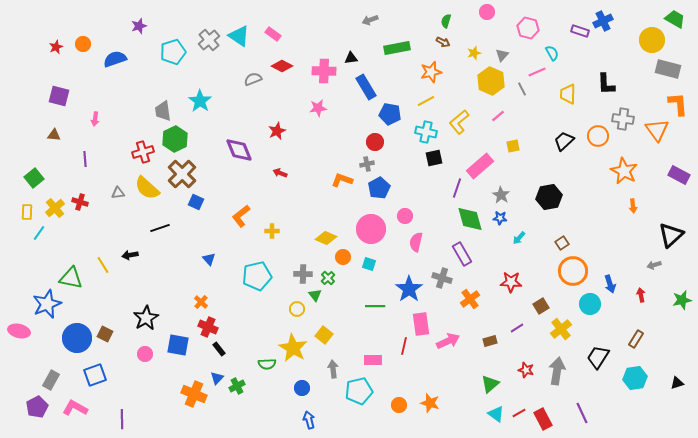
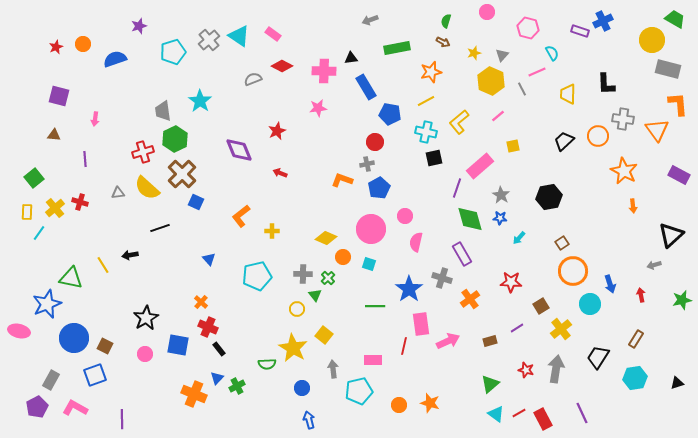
brown square at (105, 334): moved 12 px down
blue circle at (77, 338): moved 3 px left
gray arrow at (557, 371): moved 1 px left, 2 px up
